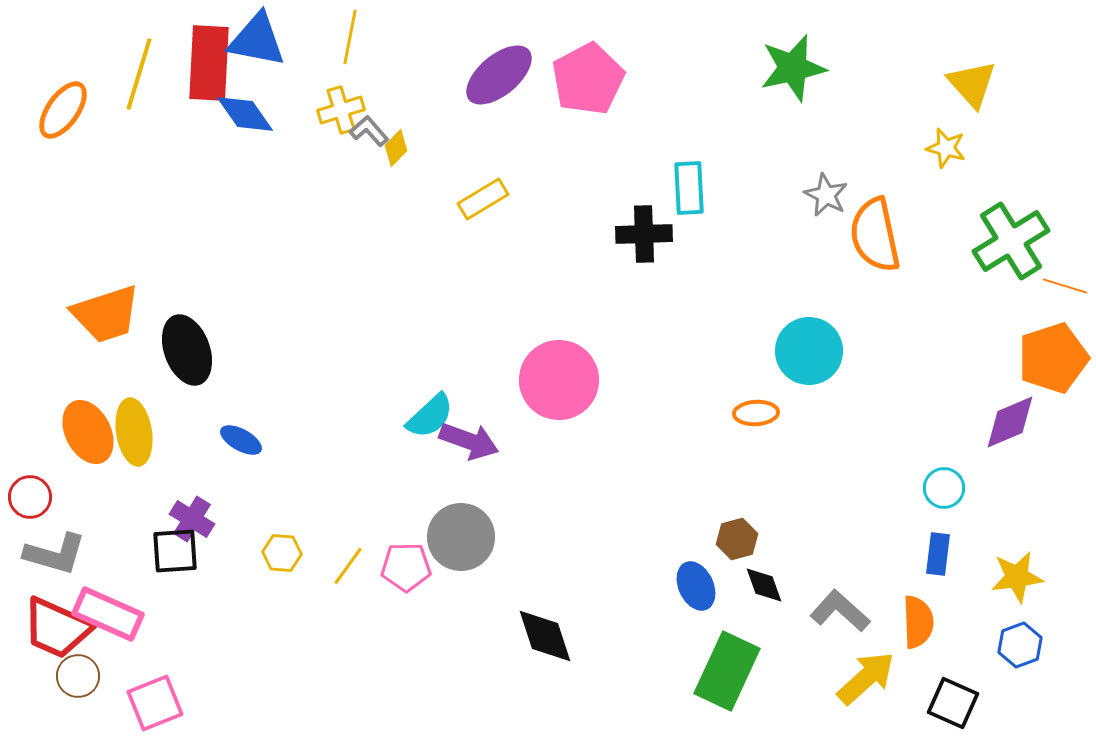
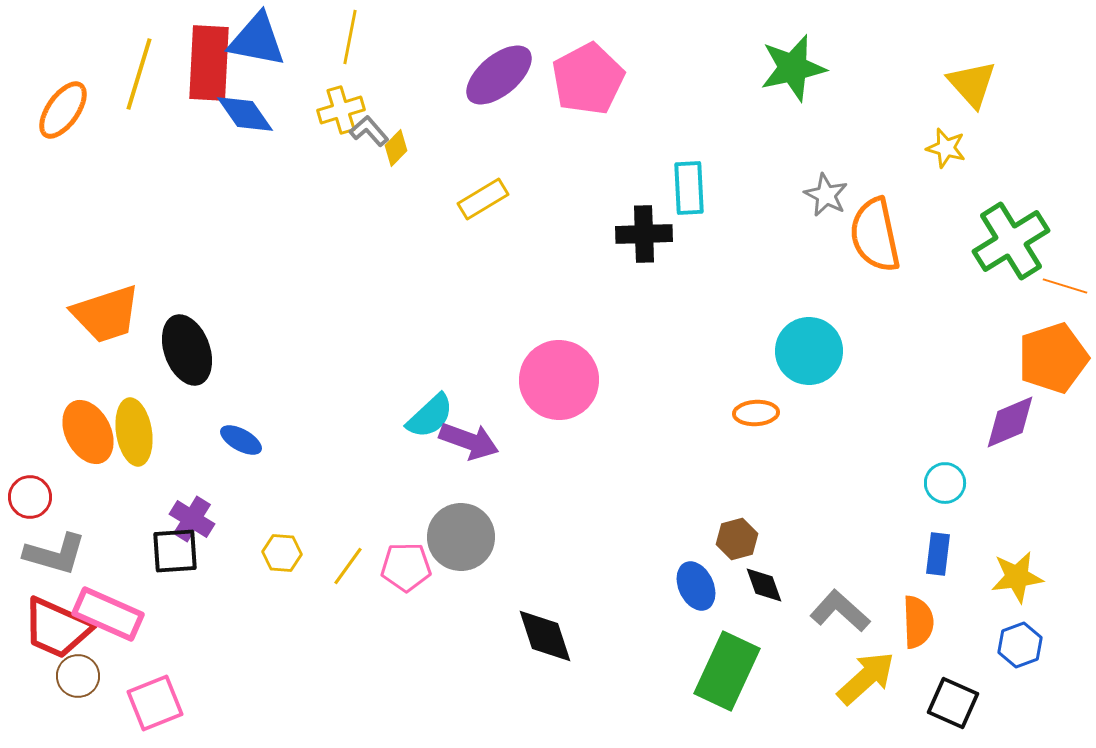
cyan circle at (944, 488): moved 1 px right, 5 px up
